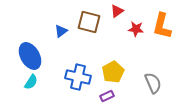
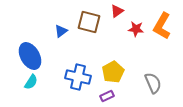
orange L-shape: rotated 16 degrees clockwise
